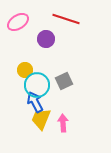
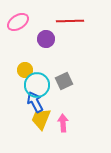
red line: moved 4 px right, 2 px down; rotated 20 degrees counterclockwise
